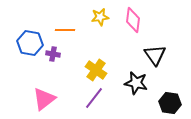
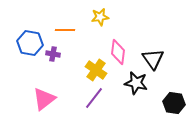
pink diamond: moved 15 px left, 32 px down
black triangle: moved 2 px left, 4 px down
black hexagon: moved 4 px right
